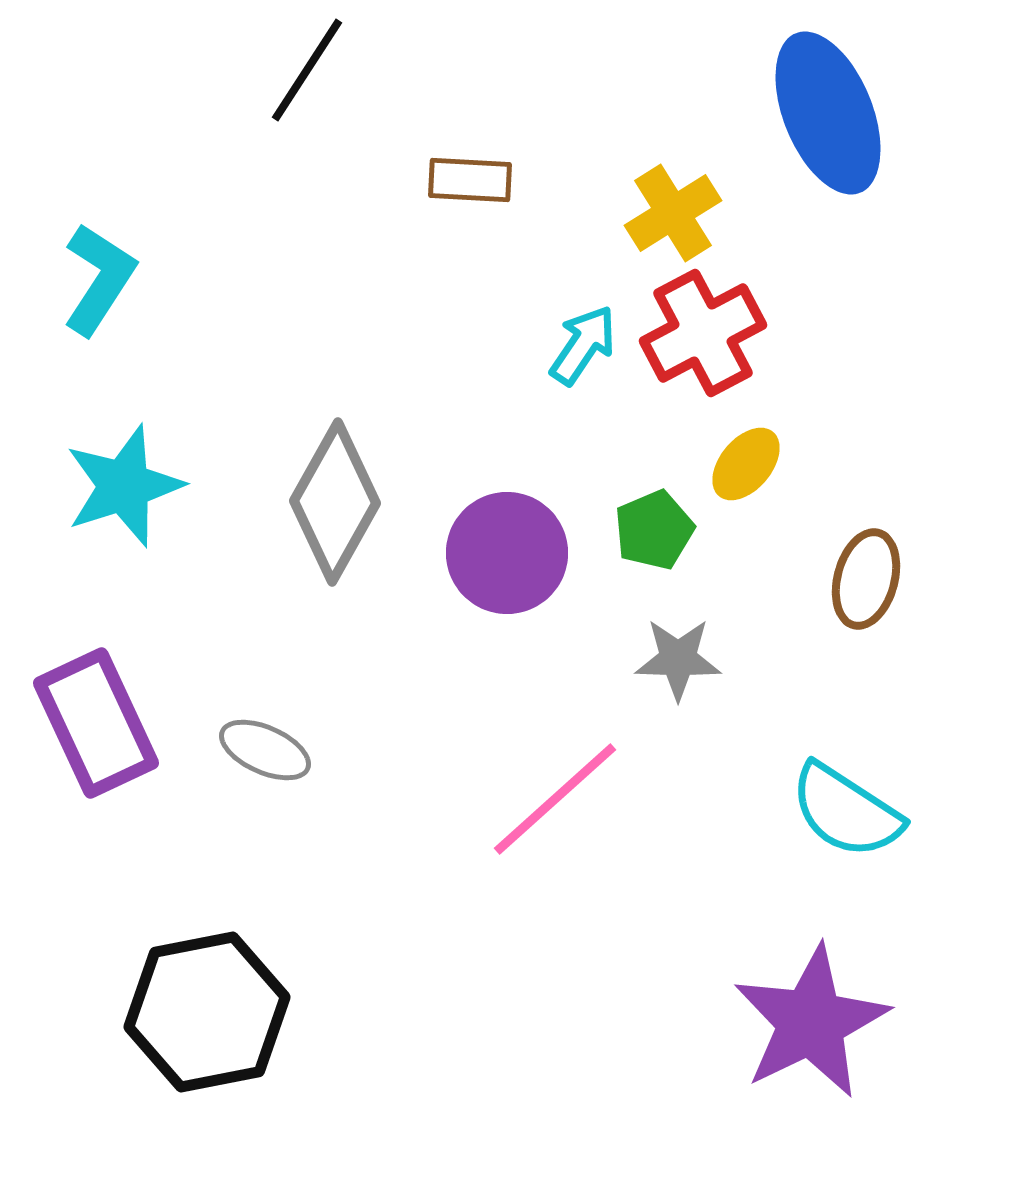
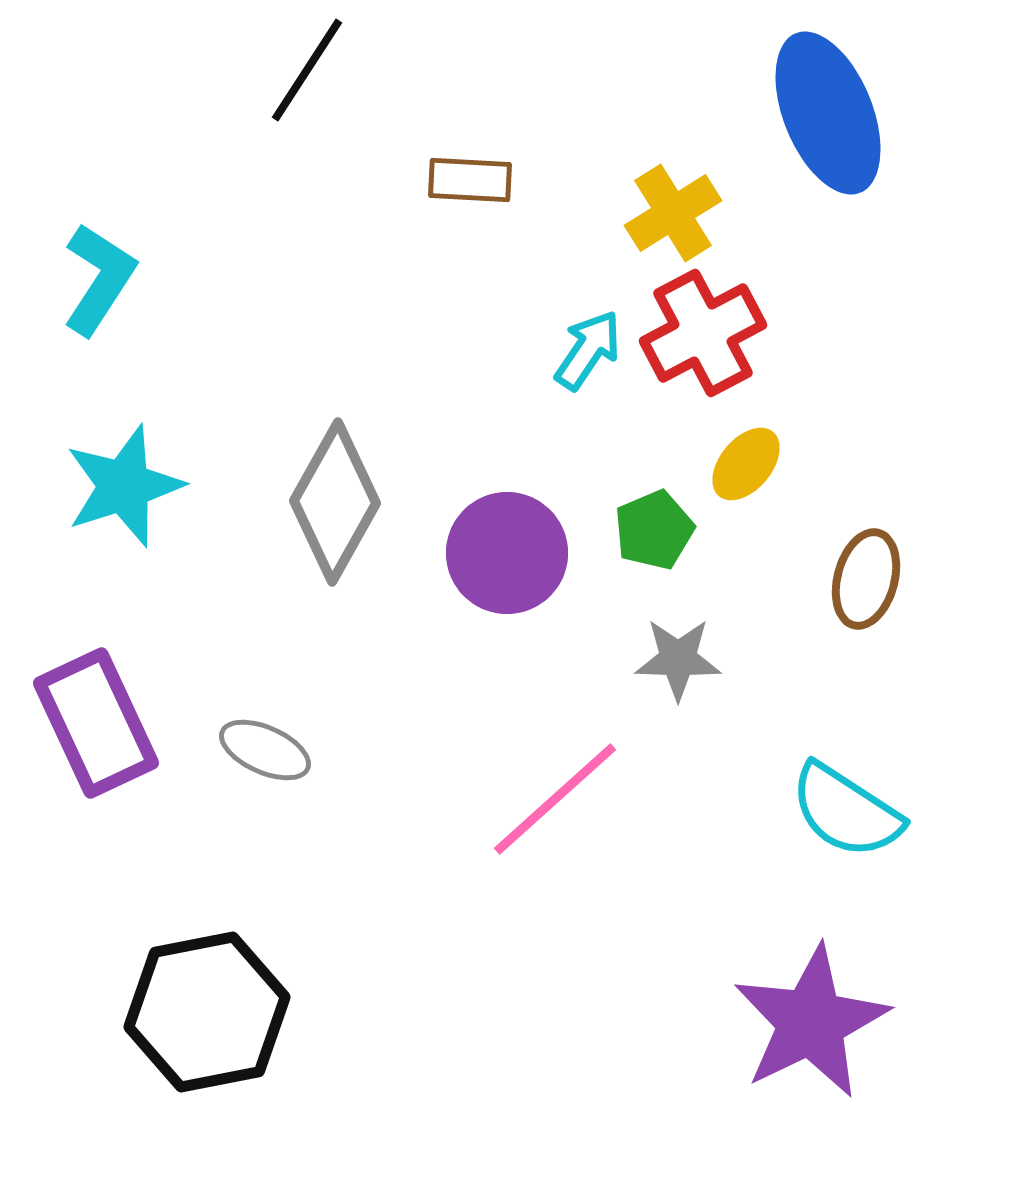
cyan arrow: moved 5 px right, 5 px down
